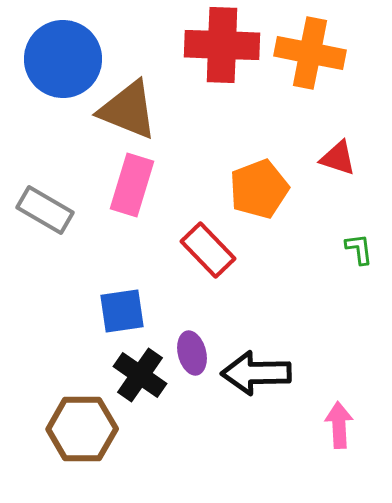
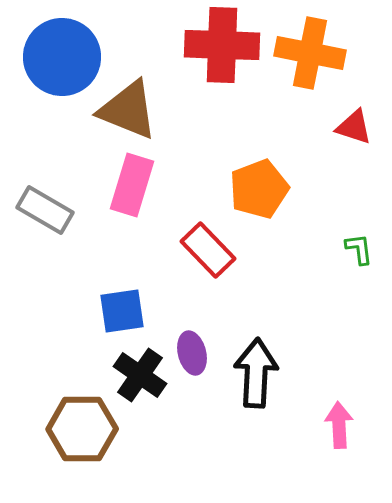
blue circle: moved 1 px left, 2 px up
red triangle: moved 16 px right, 31 px up
black arrow: rotated 94 degrees clockwise
